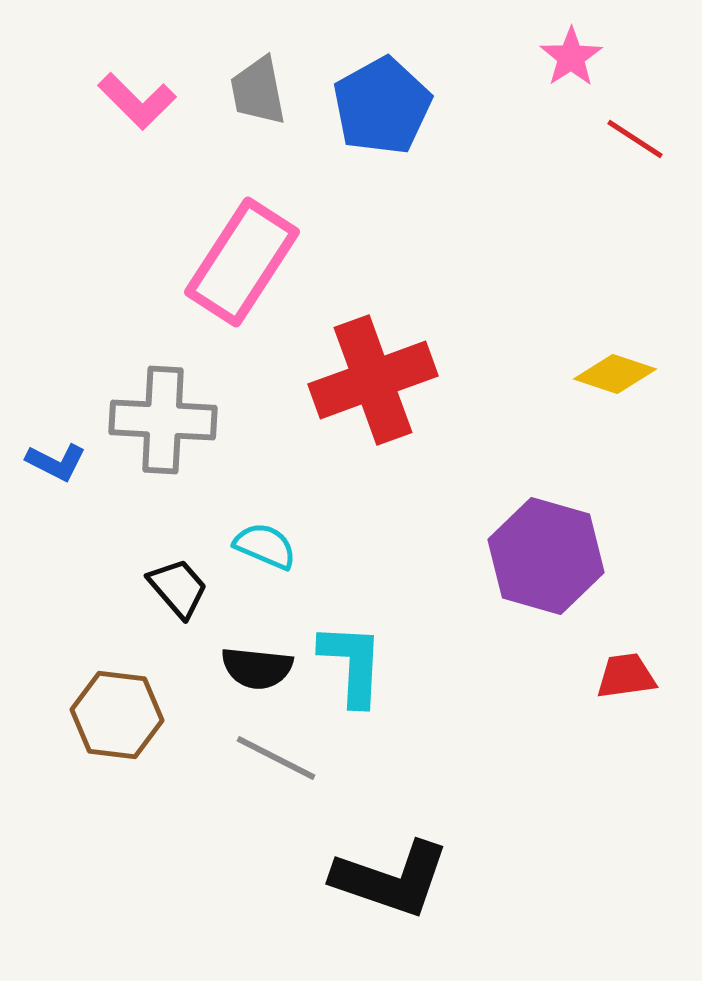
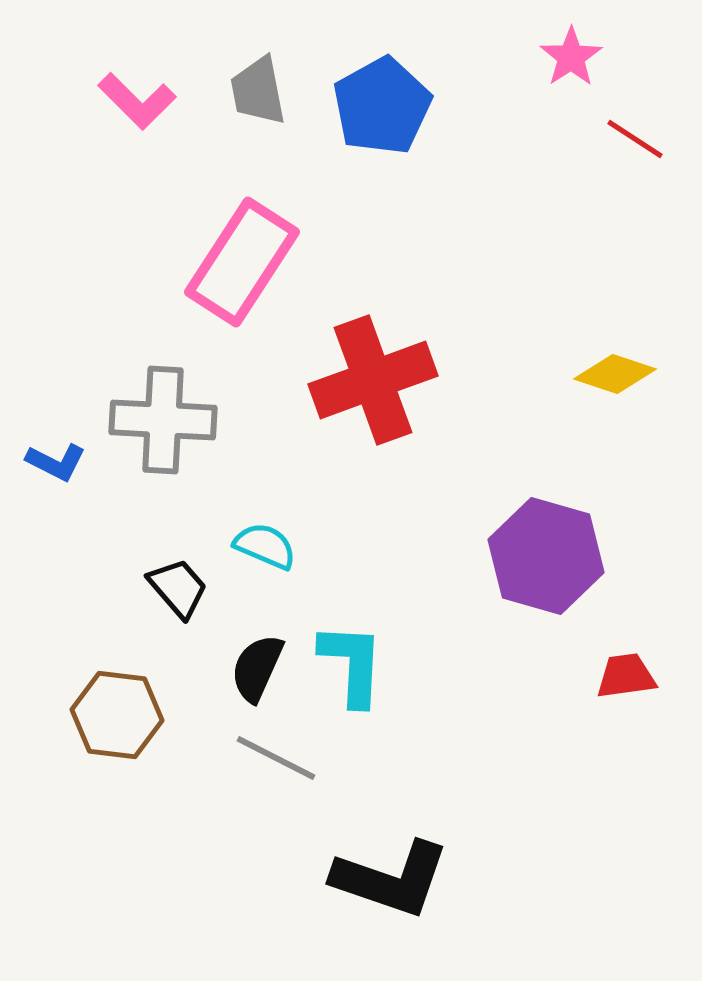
black semicircle: rotated 108 degrees clockwise
